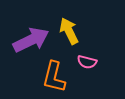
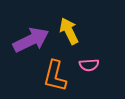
pink semicircle: moved 2 px right, 3 px down; rotated 18 degrees counterclockwise
orange L-shape: moved 1 px right, 1 px up
